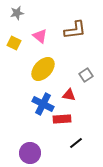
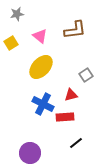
gray star: moved 1 px down
yellow square: moved 3 px left; rotated 32 degrees clockwise
yellow ellipse: moved 2 px left, 2 px up
red triangle: moved 2 px right; rotated 24 degrees counterclockwise
red rectangle: moved 3 px right, 2 px up
